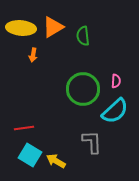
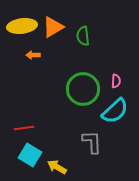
yellow ellipse: moved 1 px right, 2 px up; rotated 12 degrees counterclockwise
orange arrow: rotated 80 degrees clockwise
yellow arrow: moved 1 px right, 6 px down
